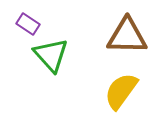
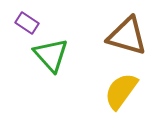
purple rectangle: moved 1 px left, 1 px up
brown triangle: rotated 15 degrees clockwise
